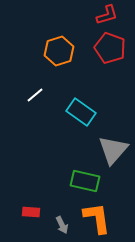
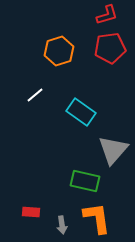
red pentagon: rotated 28 degrees counterclockwise
gray arrow: rotated 18 degrees clockwise
